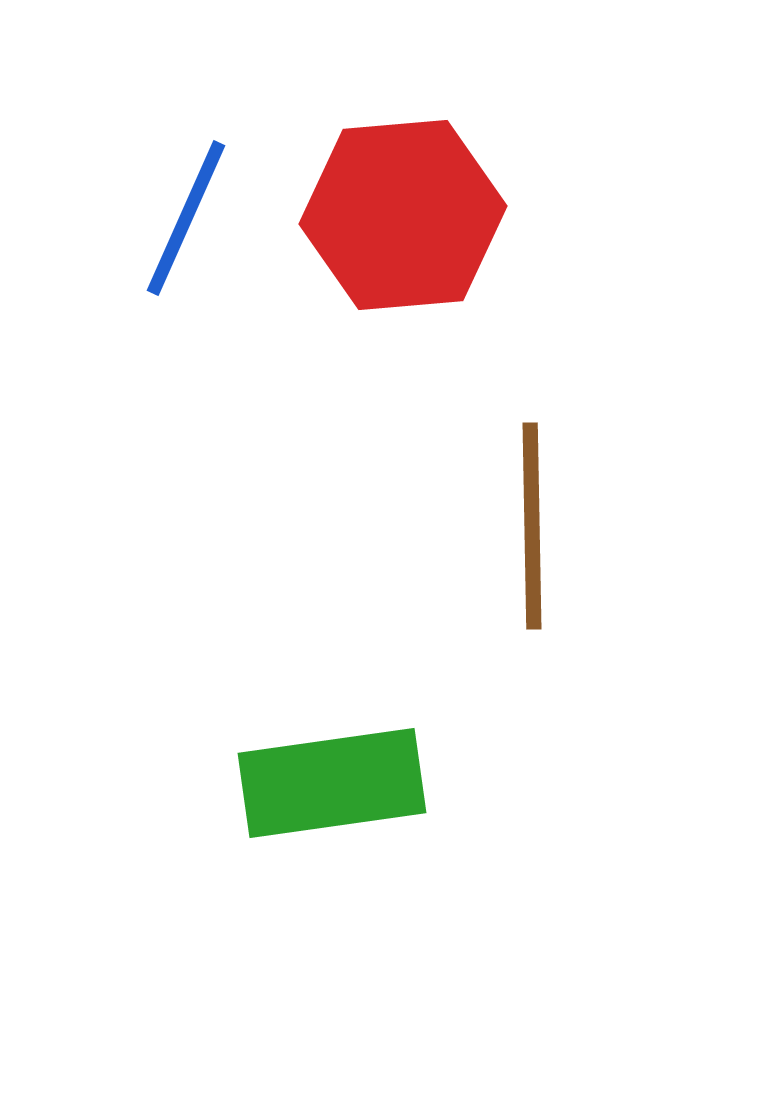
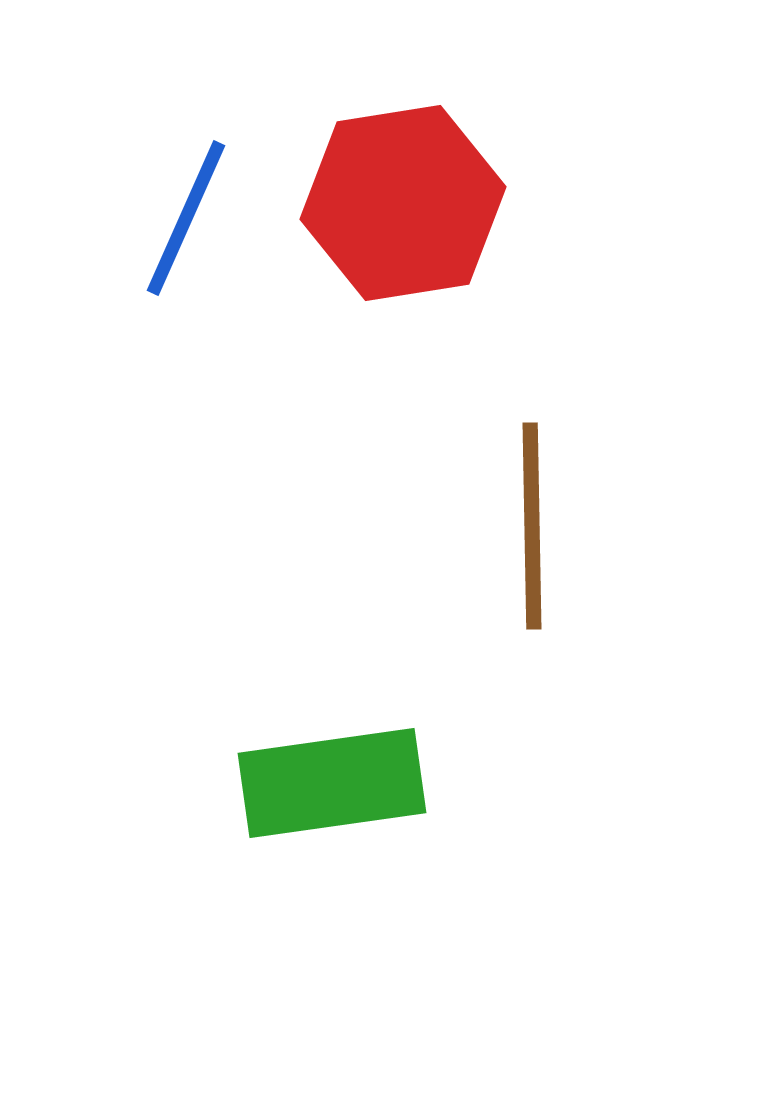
red hexagon: moved 12 px up; rotated 4 degrees counterclockwise
